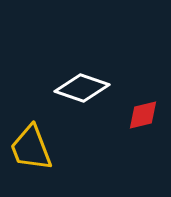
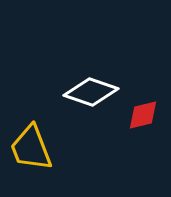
white diamond: moved 9 px right, 4 px down
